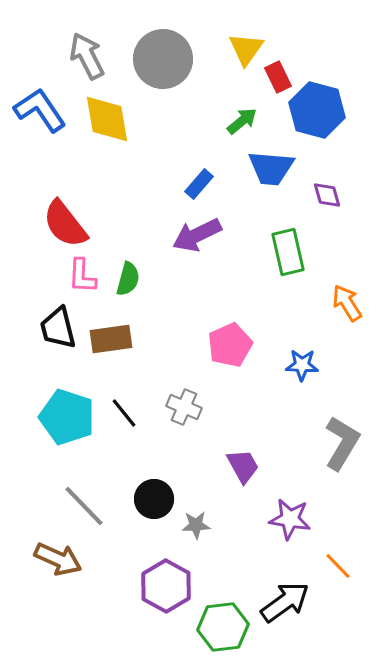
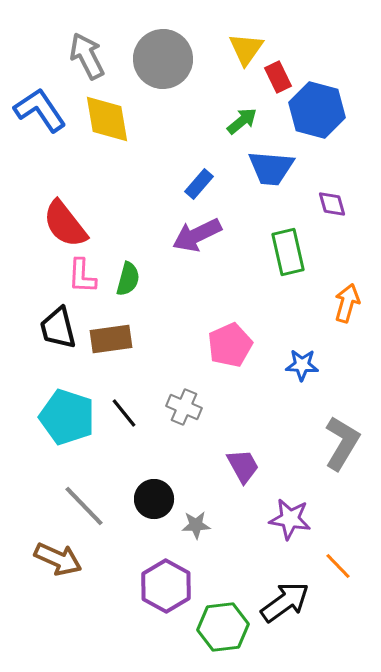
purple diamond: moved 5 px right, 9 px down
orange arrow: rotated 48 degrees clockwise
